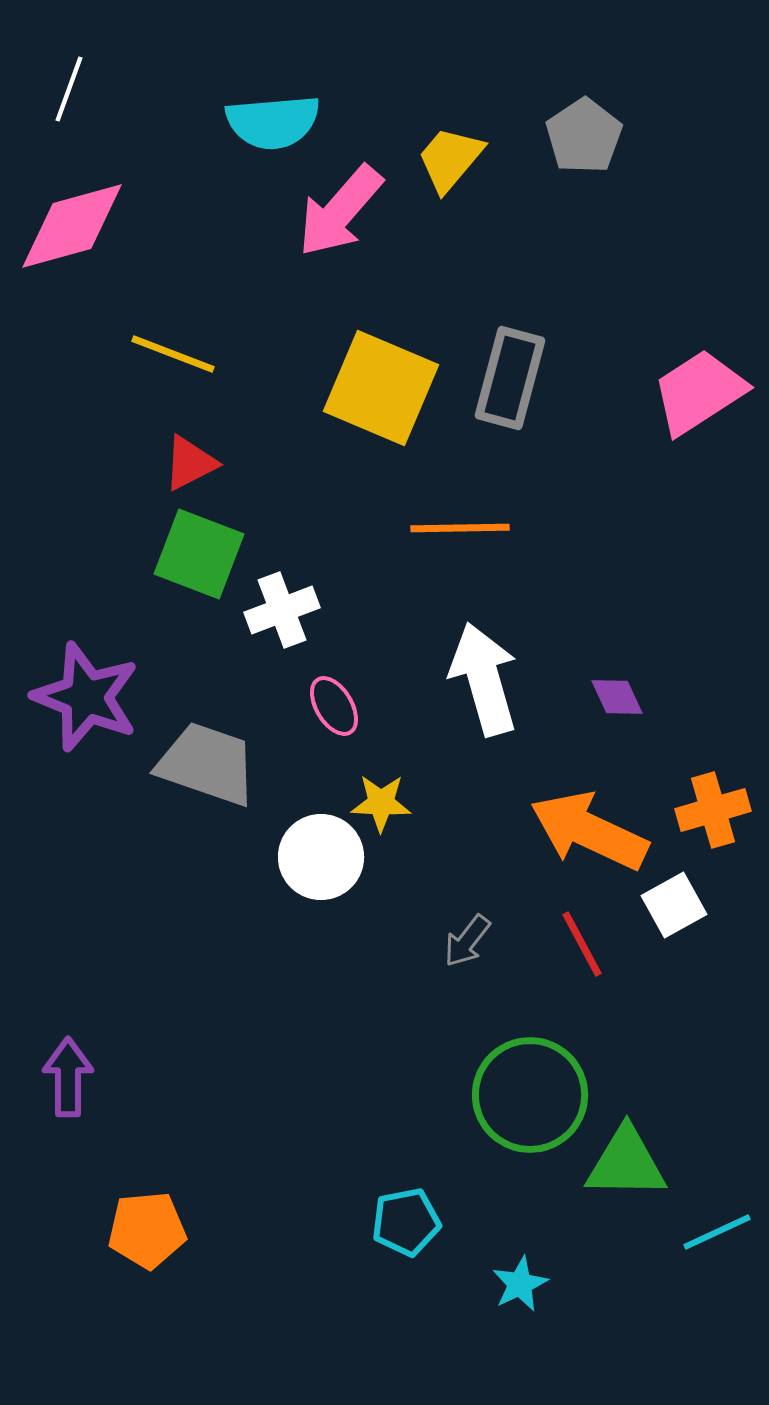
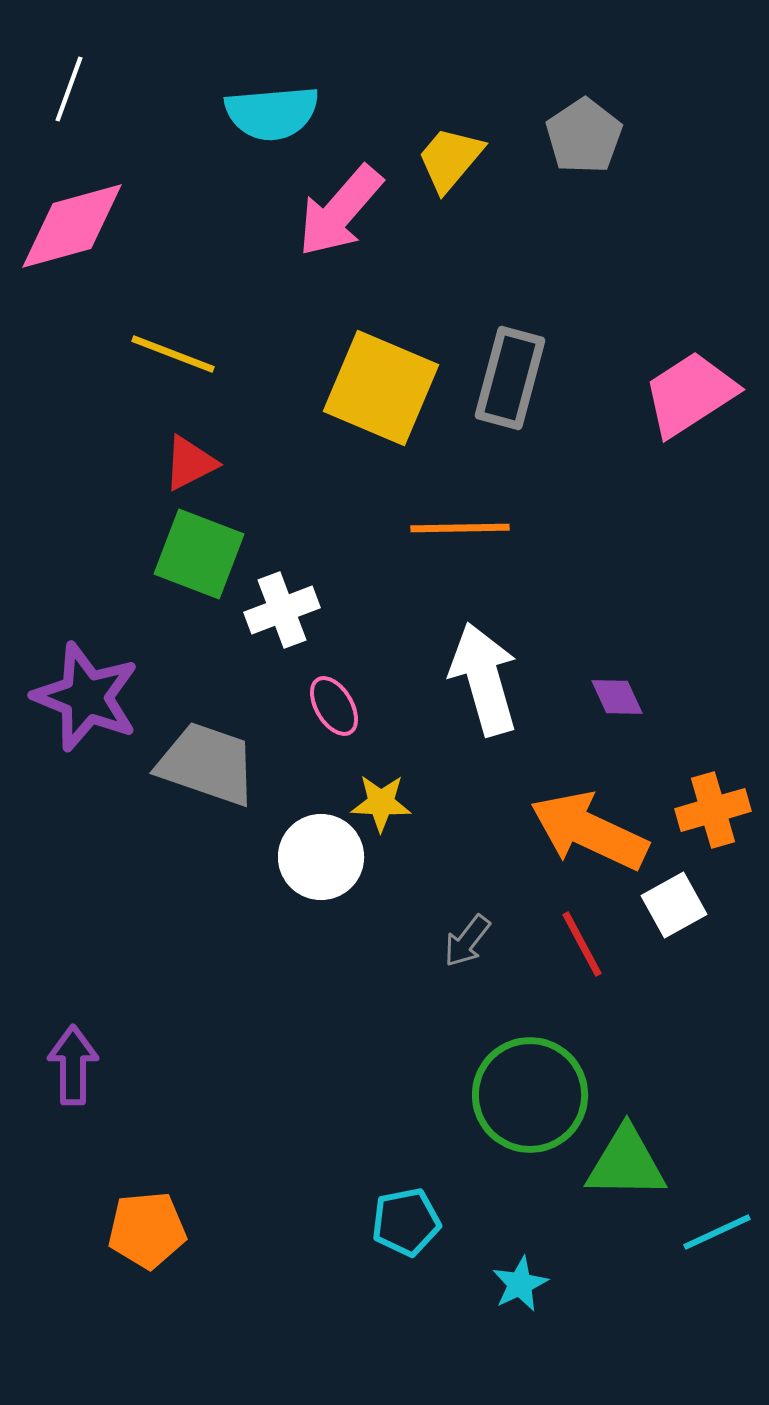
cyan semicircle: moved 1 px left, 9 px up
pink trapezoid: moved 9 px left, 2 px down
purple arrow: moved 5 px right, 12 px up
